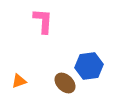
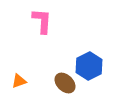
pink L-shape: moved 1 px left
blue hexagon: rotated 20 degrees counterclockwise
